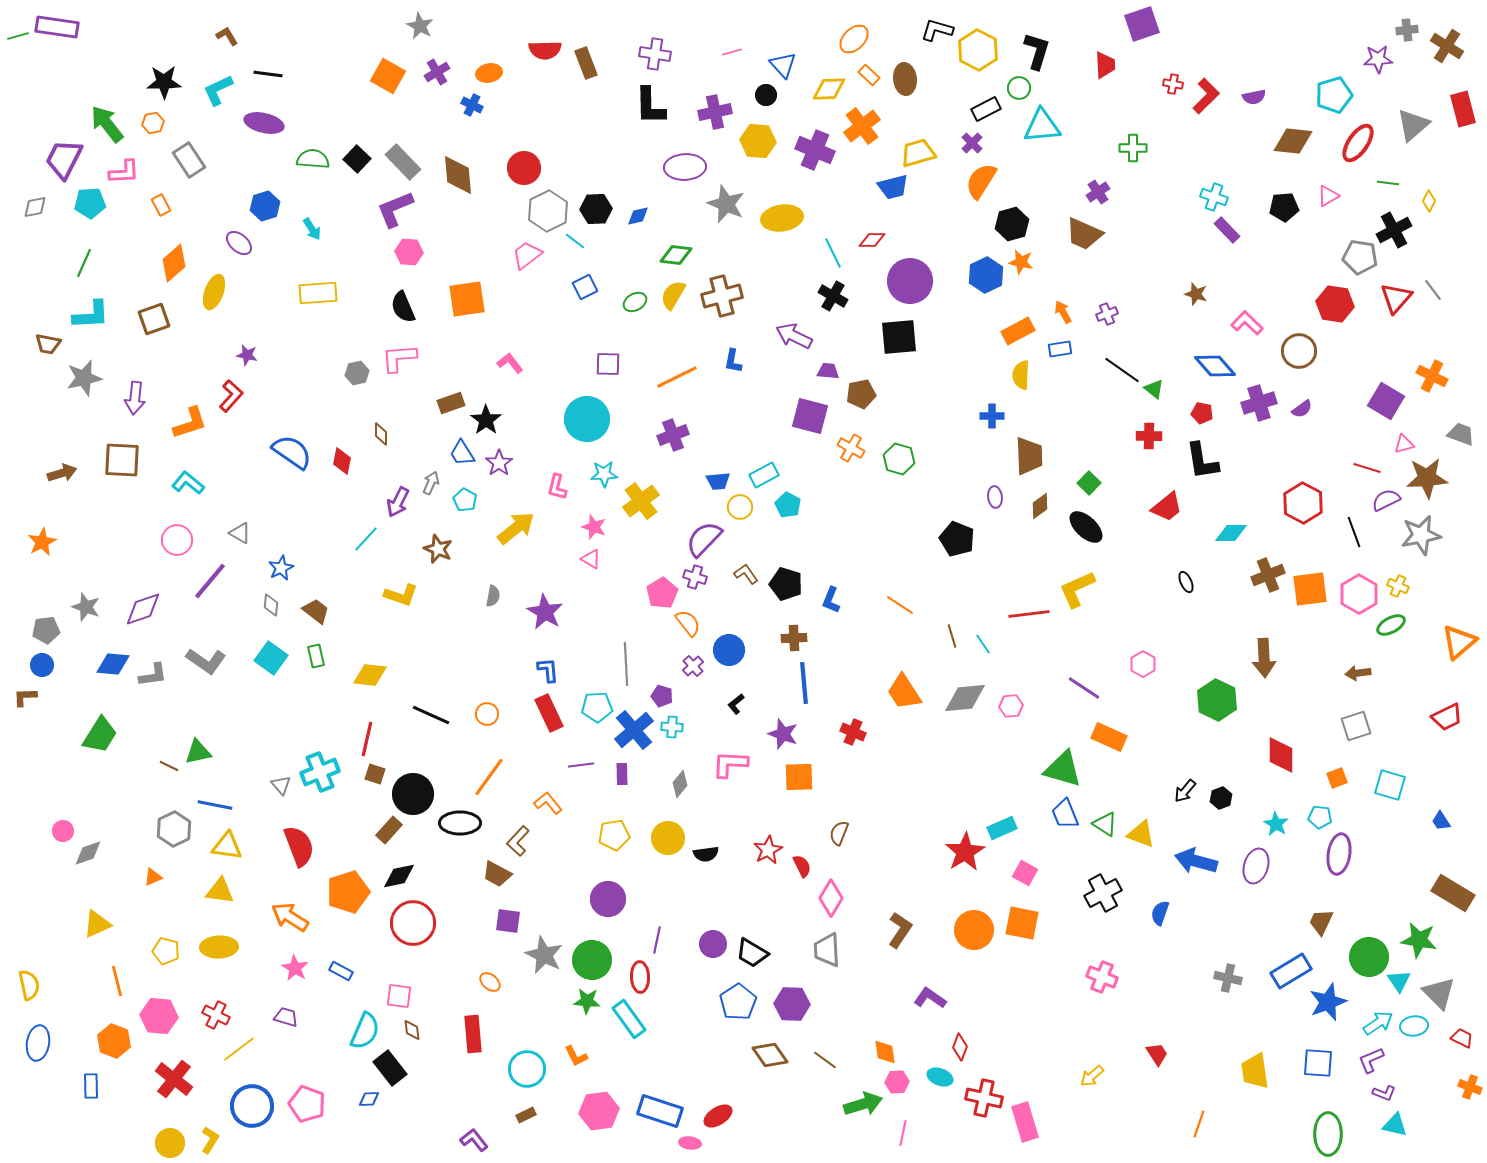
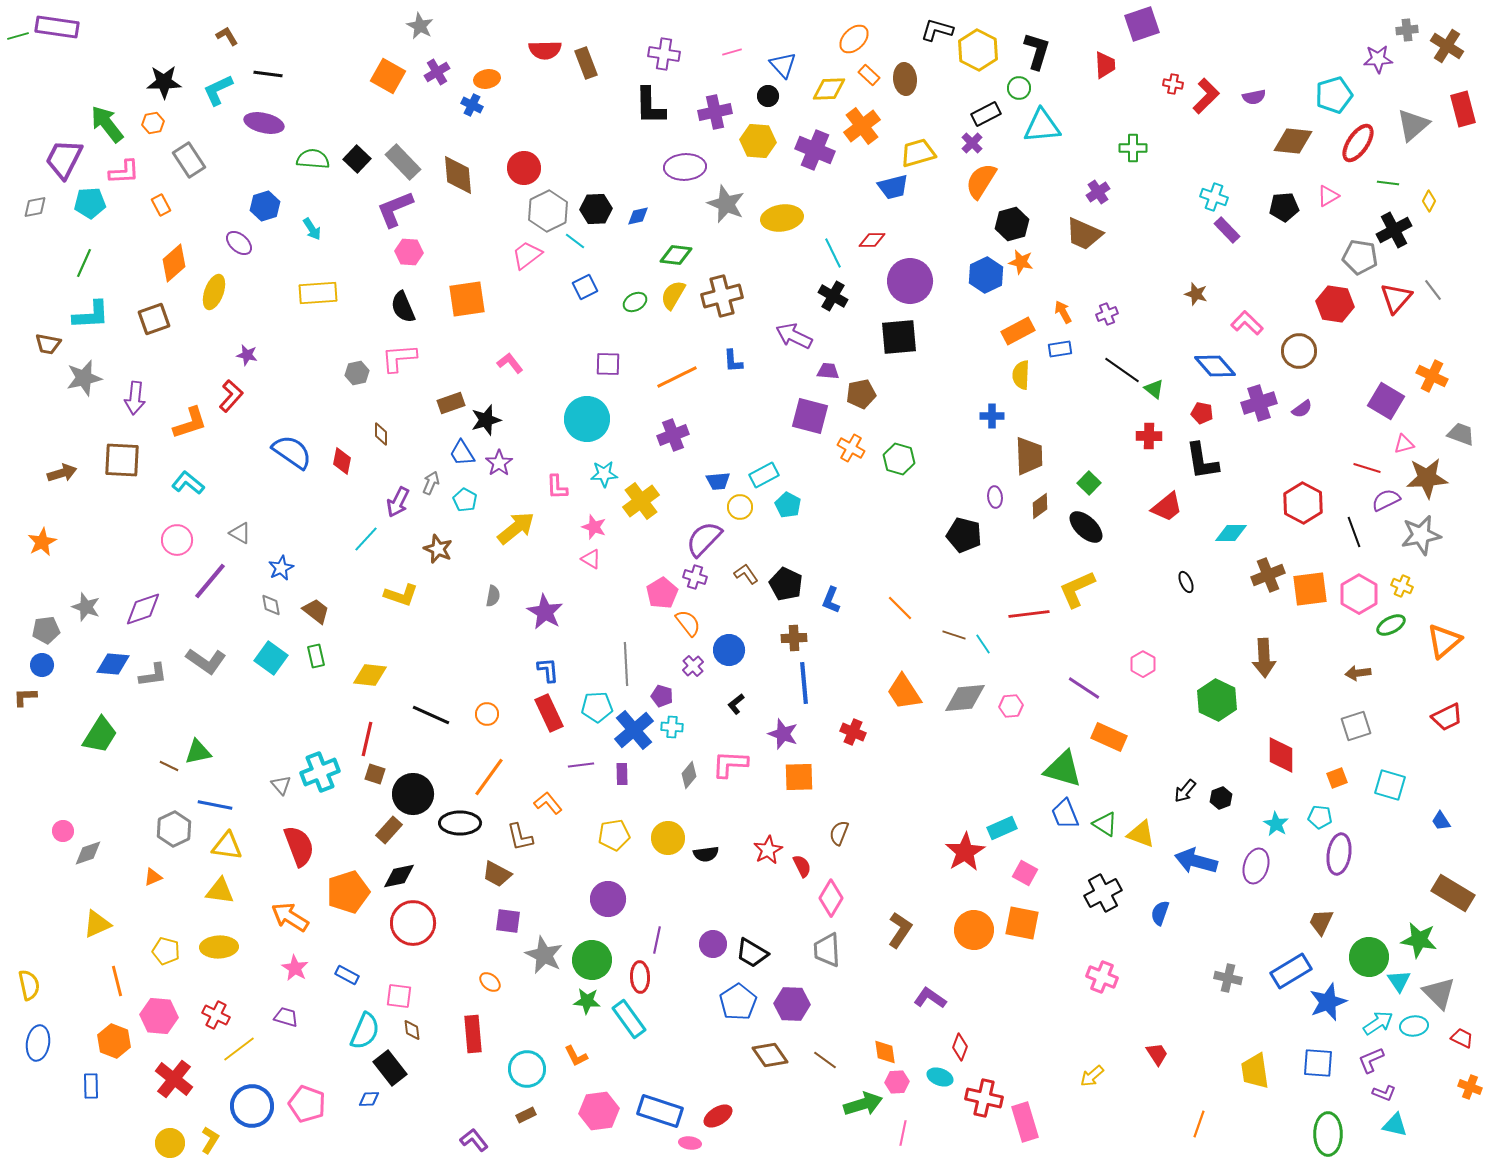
purple cross at (655, 54): moved 9 px right
orange ellipse at (489, 73): moved 2 px left, 6 px down
black circle at (766, 95): moved 2 px right, 1 px down
black rectangle at (986, 109): moved 5 px down
blue L-shape at (733, 361): rotated 15 degrees counterclockwise
black star at (486, 420): rotated 20 degrees clockwise
pink L-shape at (557, 487): rotated 16 degrees counterclockwise
black pentagon at (957, 539): moved 7 px right, 4 px up; rotated 8 degrees counterclockwise
black pentagon at (786, 584): rotated 8 degrees clockwise
yellow cross at (1398, 586): moved 4 px right
gray diamond at (271, 605): rotated 15 degrees counterclockwise
orange line at (900, 605): moved 3 px down; rotated 12 degrees clockwise
brown line at (952, 636): moved 2 px right, 1 px up; rotated 55 degrees counterclockwise
orange triangle at (1459, 642): moved 15 px left, 1 px up
gray diamond at (680, 784): moved 9 px right, 9 px up
brown L-shape at (518, 841): moved 2 px right, 4 px up; rotated 56 degrees counterclockwise
blue rectangle at (341, 971): moved 6 px right, 4 px down
